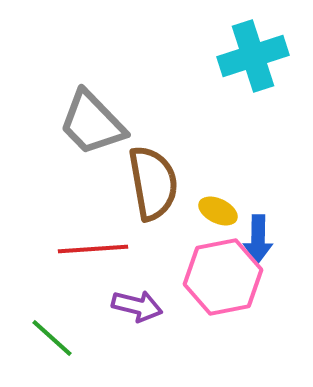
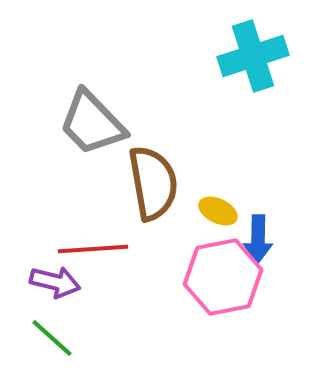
purple arrow: moved 82 px left, 24 px up
